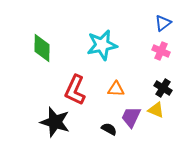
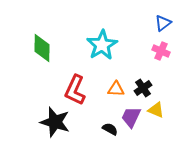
cyan star: rotated 20 degrees counterclockwise
black cross: moved 20 px left; rotated 24 degrees clockwise
black semicircle: moved 1 px right
